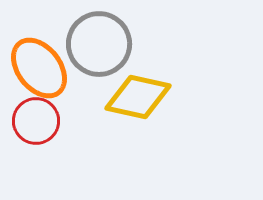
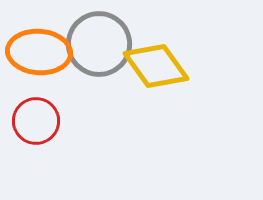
orange ellipse: moved 16 px up; rotated 48 degrees counterclockwise
yellow diamond: moved 18 px right, 31 px up; rotated 42 degrees clockwise
